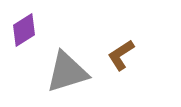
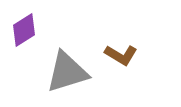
brown L-shape: rotated 116 degrees counterclockwise
